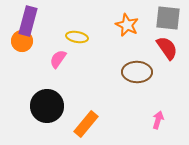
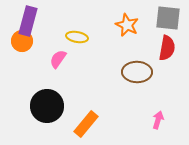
red semicircle: rotated 45 degrees clockwise
